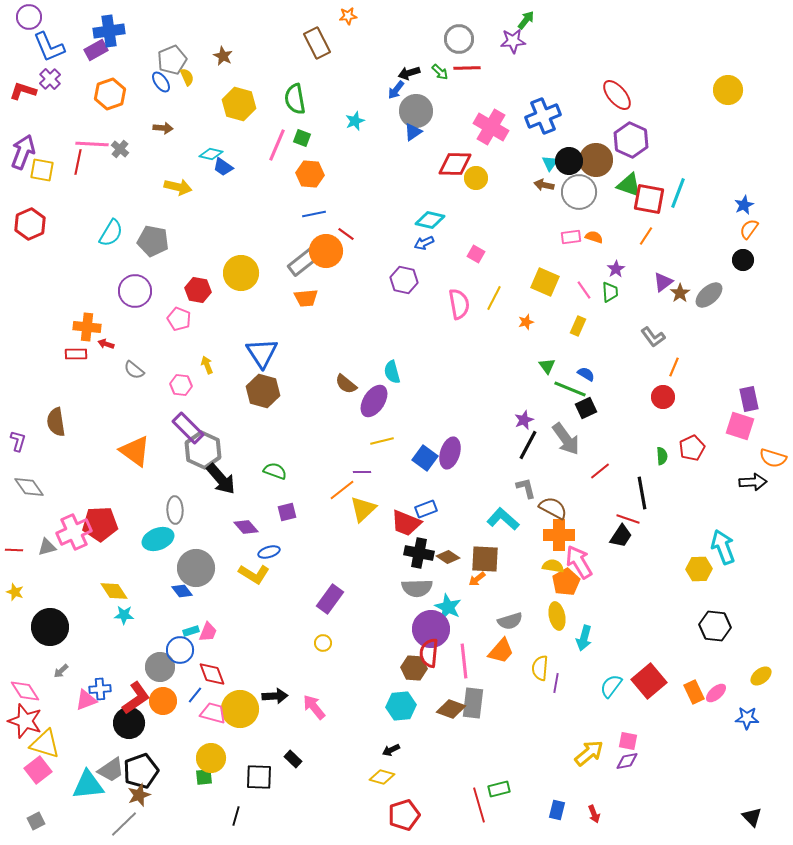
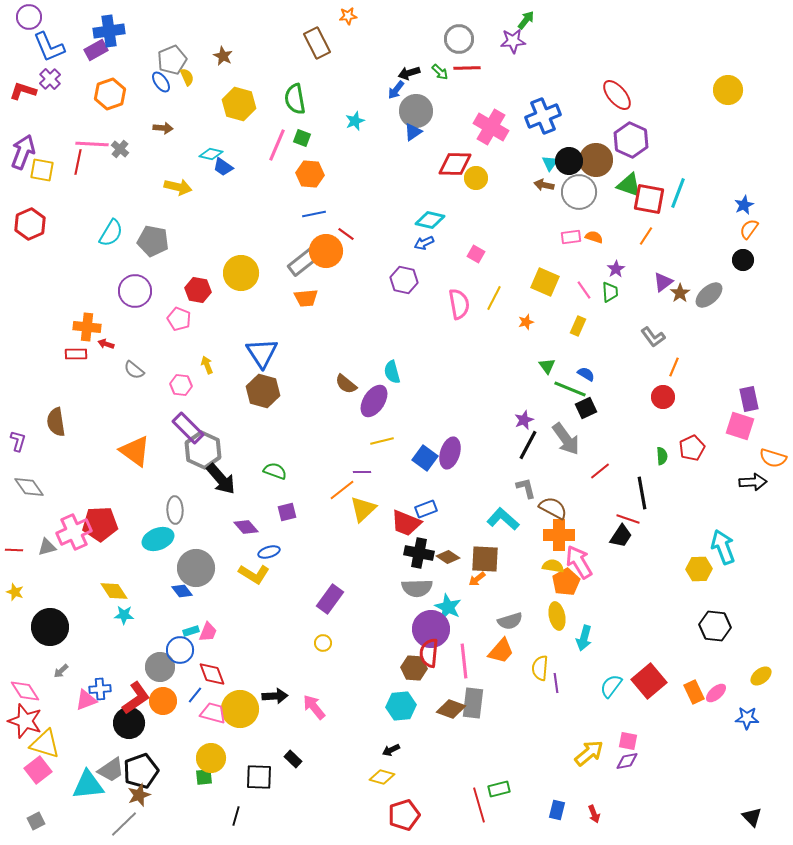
purple line at (556, 683): rotated 18 degrees counterclockwise
